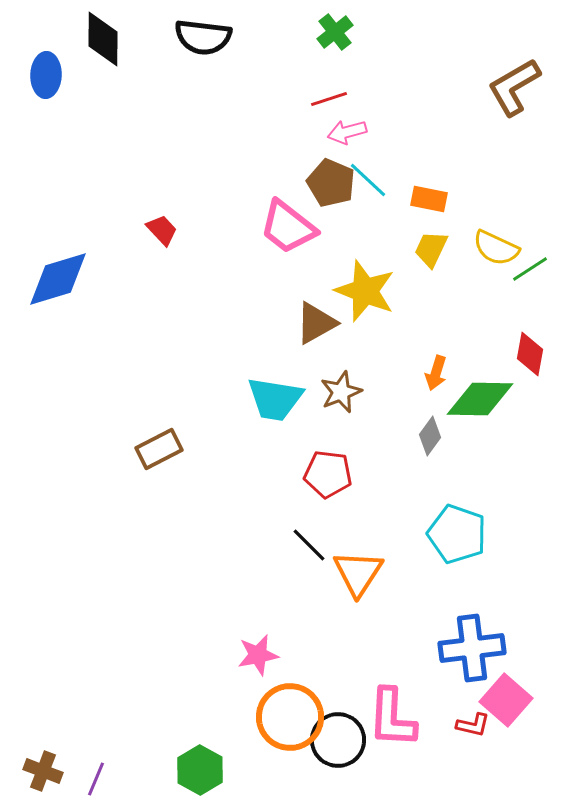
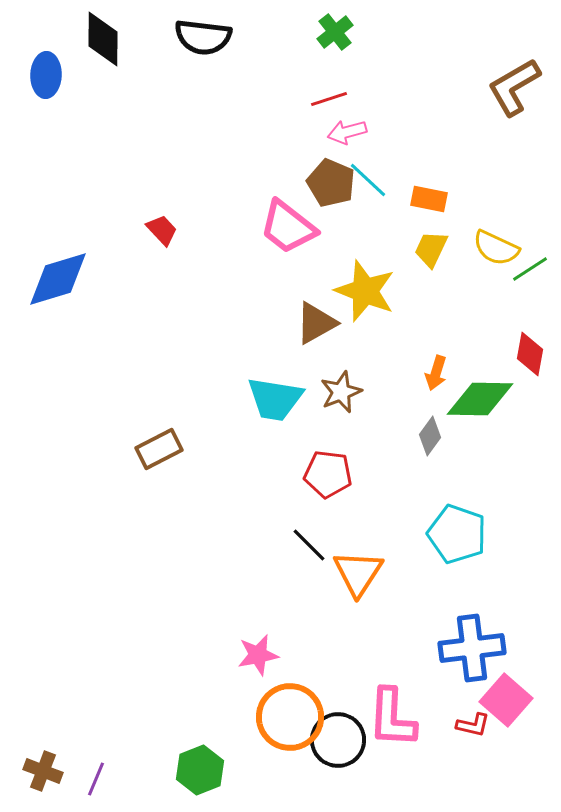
green hexagon: rotated 9 degrees clockwise
